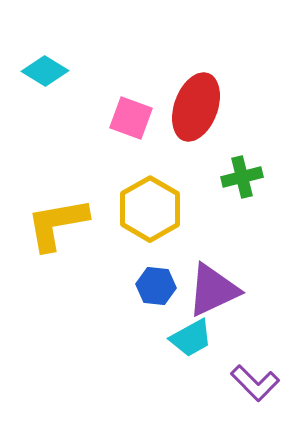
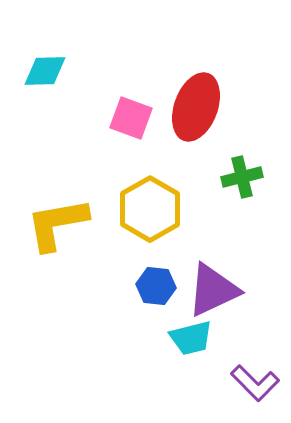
cyan diamond: rotated 33 degrees counterclockwise
cyan trapezoid: rotated 15 degrees clockwise
